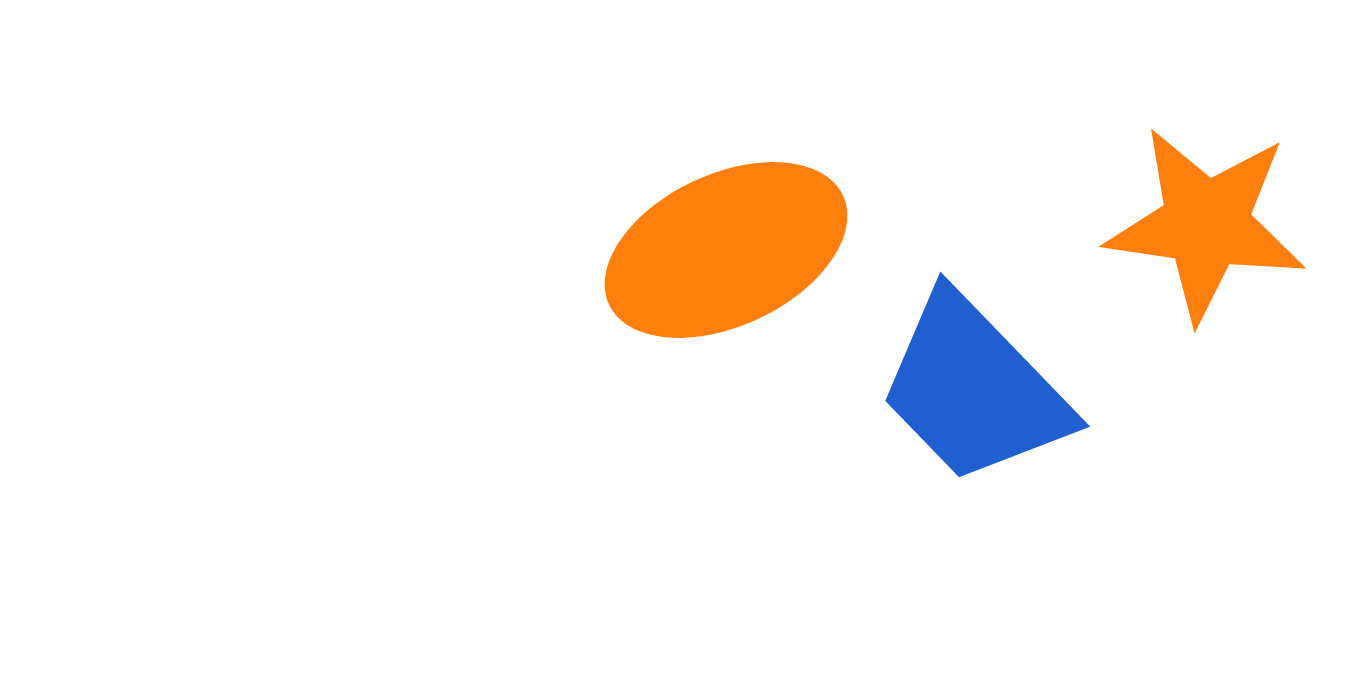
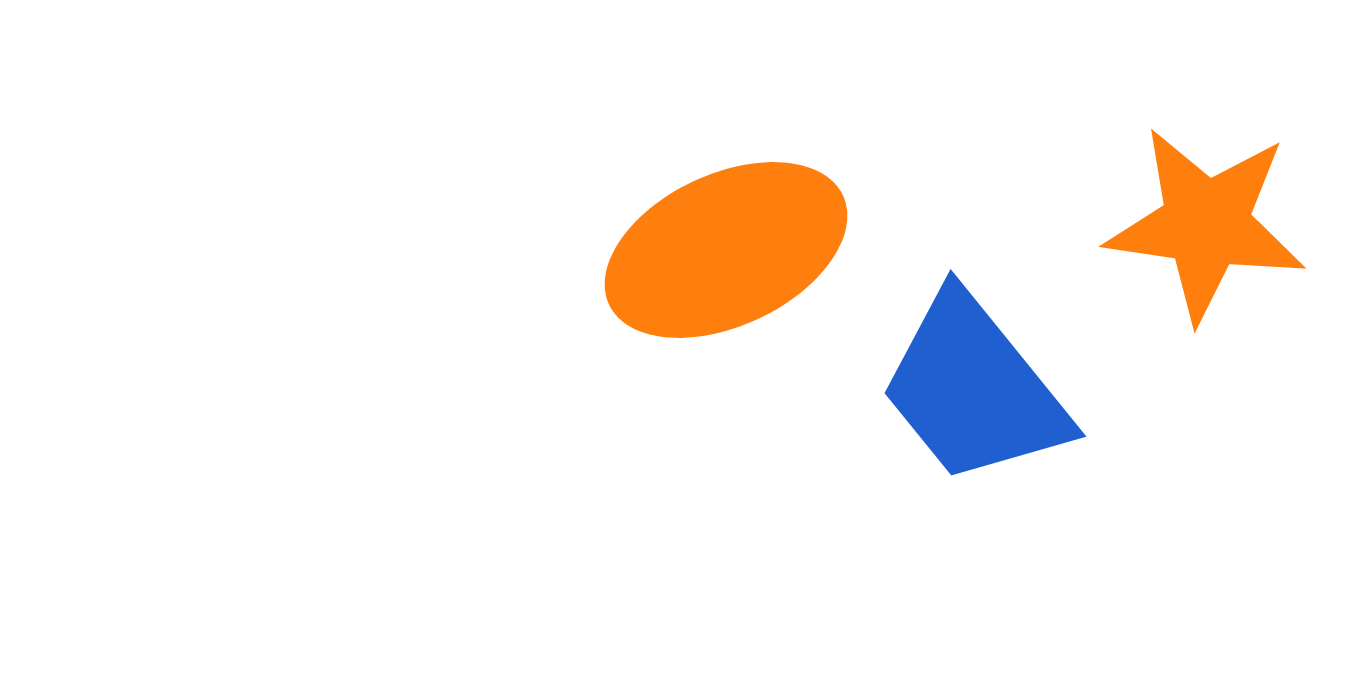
blue trapezoid: rotated 5 degrees clockwise
